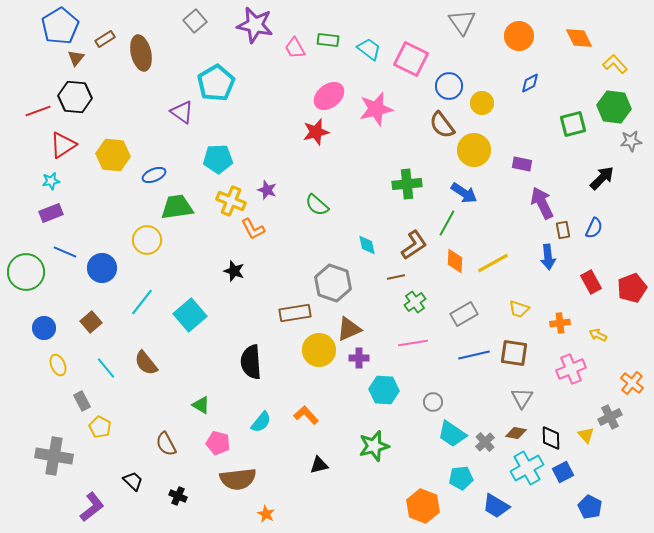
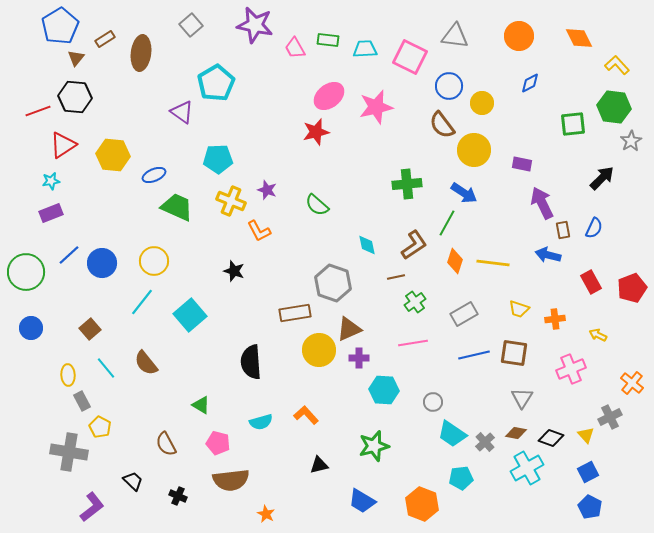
gray square at (195, 21): moved 4 px left, 4 px down
gray triangle at (462, 22): moved 7 px left, 14 px down; rotated 48 degrees counterclockwise
cyan trapezoid at (369, 49): moved 4 px left; rotated 40 degrees counterclockwise
brown ellipse at (141, 53): rotated 20 degrees clockwise
pink square at (411, 59): moved 1 px left, 2 px up
yellow L-shape at (615, 64): moved 2 px right, 1 px down
pink star at (376, 109): moved 2 px up
green square at (573, 124): rotated 8 degrees clockwise
gray star at (631, 141): rotated 25 degrees counterclockwise
green trapezoid at (177, 207): rotated 32 degrees clockwise
orange L-shape at (253, 229): moved 6 px right, 2 px down
yellow circle at (147, 240): moved 7 px right, 21 px down
blue line at (65, 252): moved 4 px right, 3 px down; rotated 65 degrees counterclockwise
blue arrow at (548, 257): moved 2 px up; rotated 110 degrees clockwise
orange diamond at (455, 261): rotated 15 degrees clockwise
yellow line at (493, 263): rotated 36 degrees clockwise
blue circle at (102, 268): moved 5 px up
brown square at (91, 322): moved 1 px left, 7 px down
orange cross at (560, 323): moved 5 px left, 4 px up
blue circle at (44, 328): moved 13 px left
yellow ellipse at (58, 365): moved 10 px right, 10 px down; rotated 20 degrees clockwise
cyan semicircle at (261, 422): rotated 35 degrees clockwise
black diamond at (551, 438): rotated 70 degrees counterclockwise
gray cross at (54, 456): moved 15 px right, 4 px up
blue square at (563, 472): moved 25 px right
brown semicircle at (238, 479): moved 7 px left, 1 px down
orange hexagon at (423, 506): moved 1 px left, 2 px up
blue trapezoid at (496, 506): moved 134 px left, 5 px up
